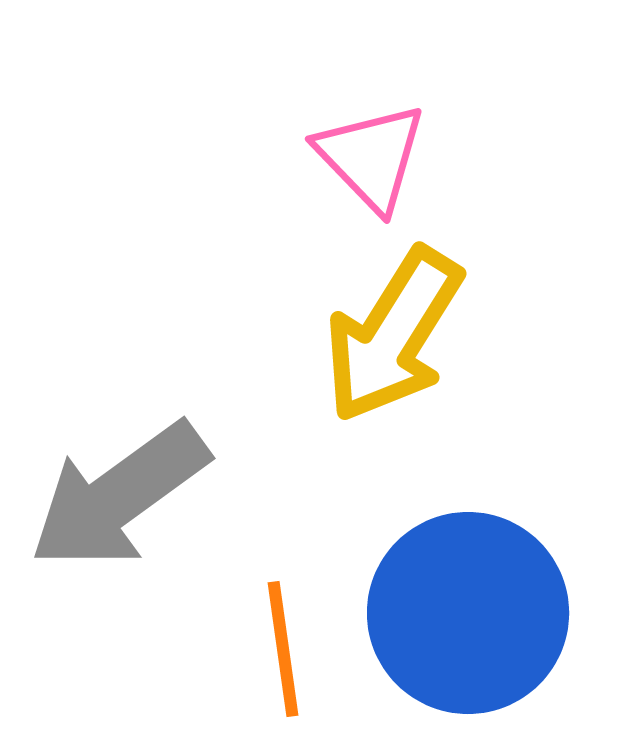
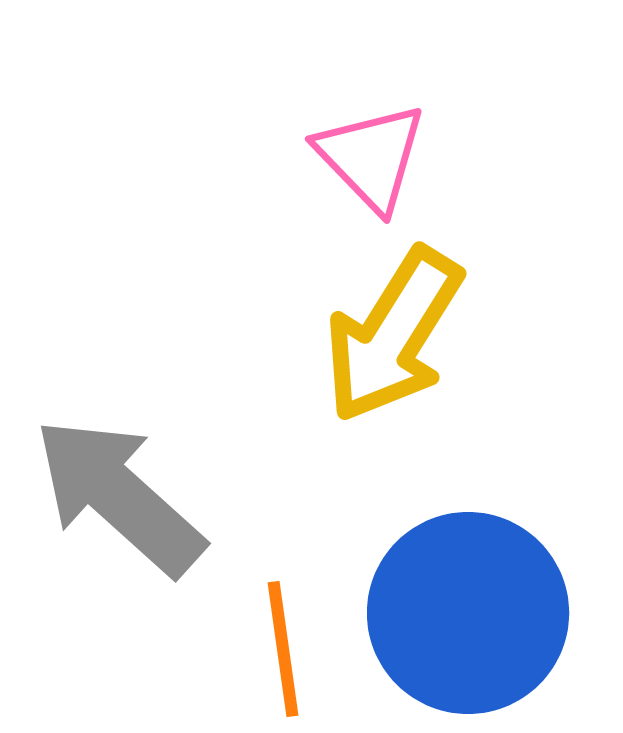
gray arrow: rotated 78 degrees clockwise
